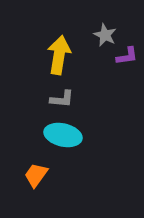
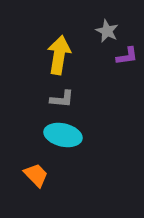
gray star: moved 2 px right, 4 px up
orange trapezoid: rotated 100 degrees clockwise
